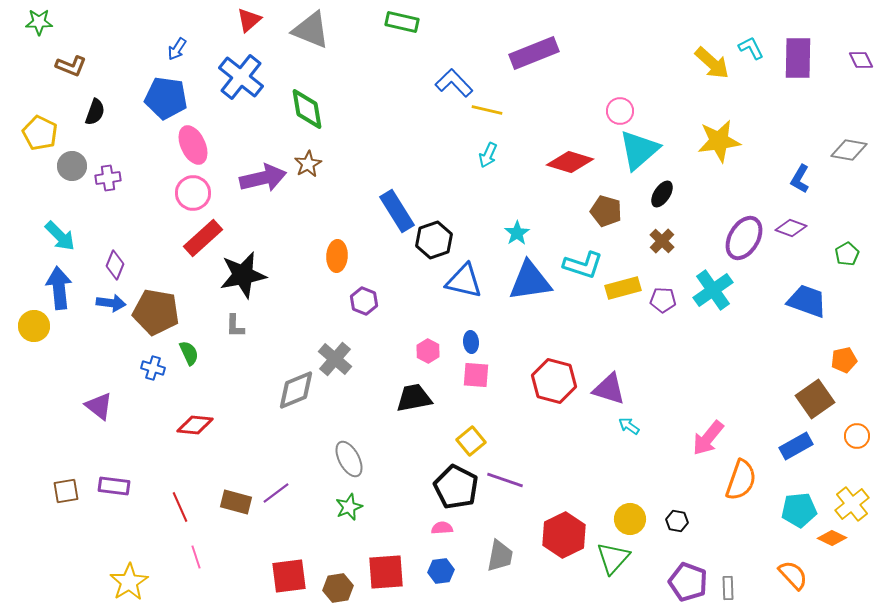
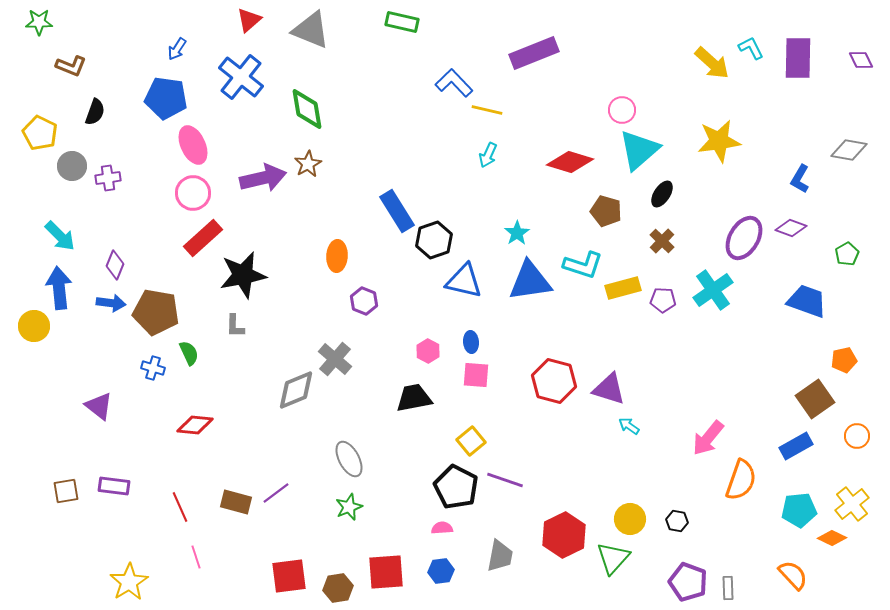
pink circle at (620, 111): moved 2 px right, 1 px up
